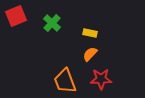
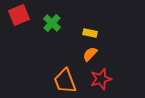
red square: moved 3 px right, 1 px up
red star: rotated 15 degrees counterclockwise
